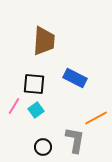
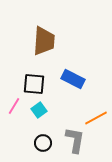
blue rectangle: moved 2 px left, 1 px down
cyan square: moved 3 px right
black circle: moved 4 px up
